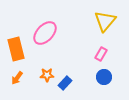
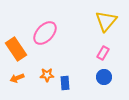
yellow triangle: moved 1 px right
orange rectangle: rotated 20 degrees counterclockwise
pink rectangle: moved 2 px right, 1 px up
orange arrow: rotated 32 degrees clockwise
blue rectangle: rotated 48 degrees counterclockwise
